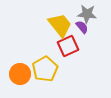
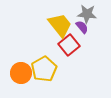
red square: moved 1 px right, 1 px up; rotated 15 degrees counterclockwise
yellow pentagon: moved 1 px left
orange circle: moved 1 px right, 1 px up
